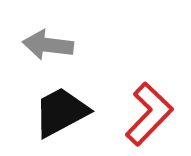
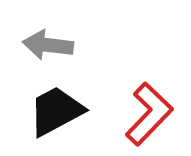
black trapezoid: moved 5 px left, 1 px up
